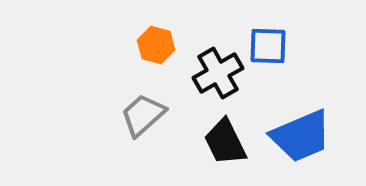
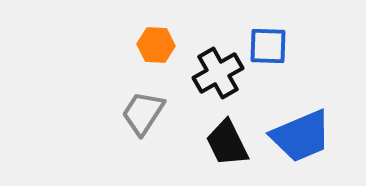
orange hexagon: rotated 12 degrees counterclockwise
gray trapezoid: moved 2 px up; rotated 15 degrees counterclockwise
black trapezoid: moved 2 px right, 1 px down
